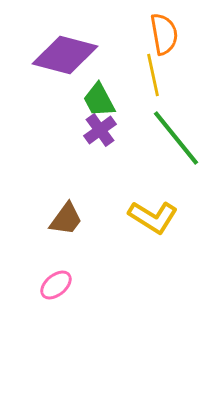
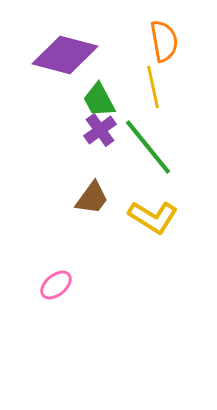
orange semicircle: moved 7 px down
yellow line: moved 12 px down
green line: moved 28 px left, 9 px down
brown trapezoid: moved 26 px right, 21 px up
